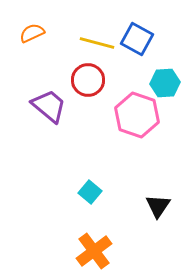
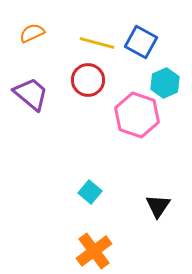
blue square: moved 4 px right, 3 px down
cyan hexagon: rotated 20 degrees counterclockwise
purple trapezoid: moved 18 px left, 12 px up
